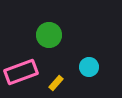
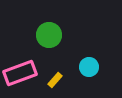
pink rectangle: moved 1 px left, 1 px down
yellow rectangle: moved 1 px left, 3 px up
